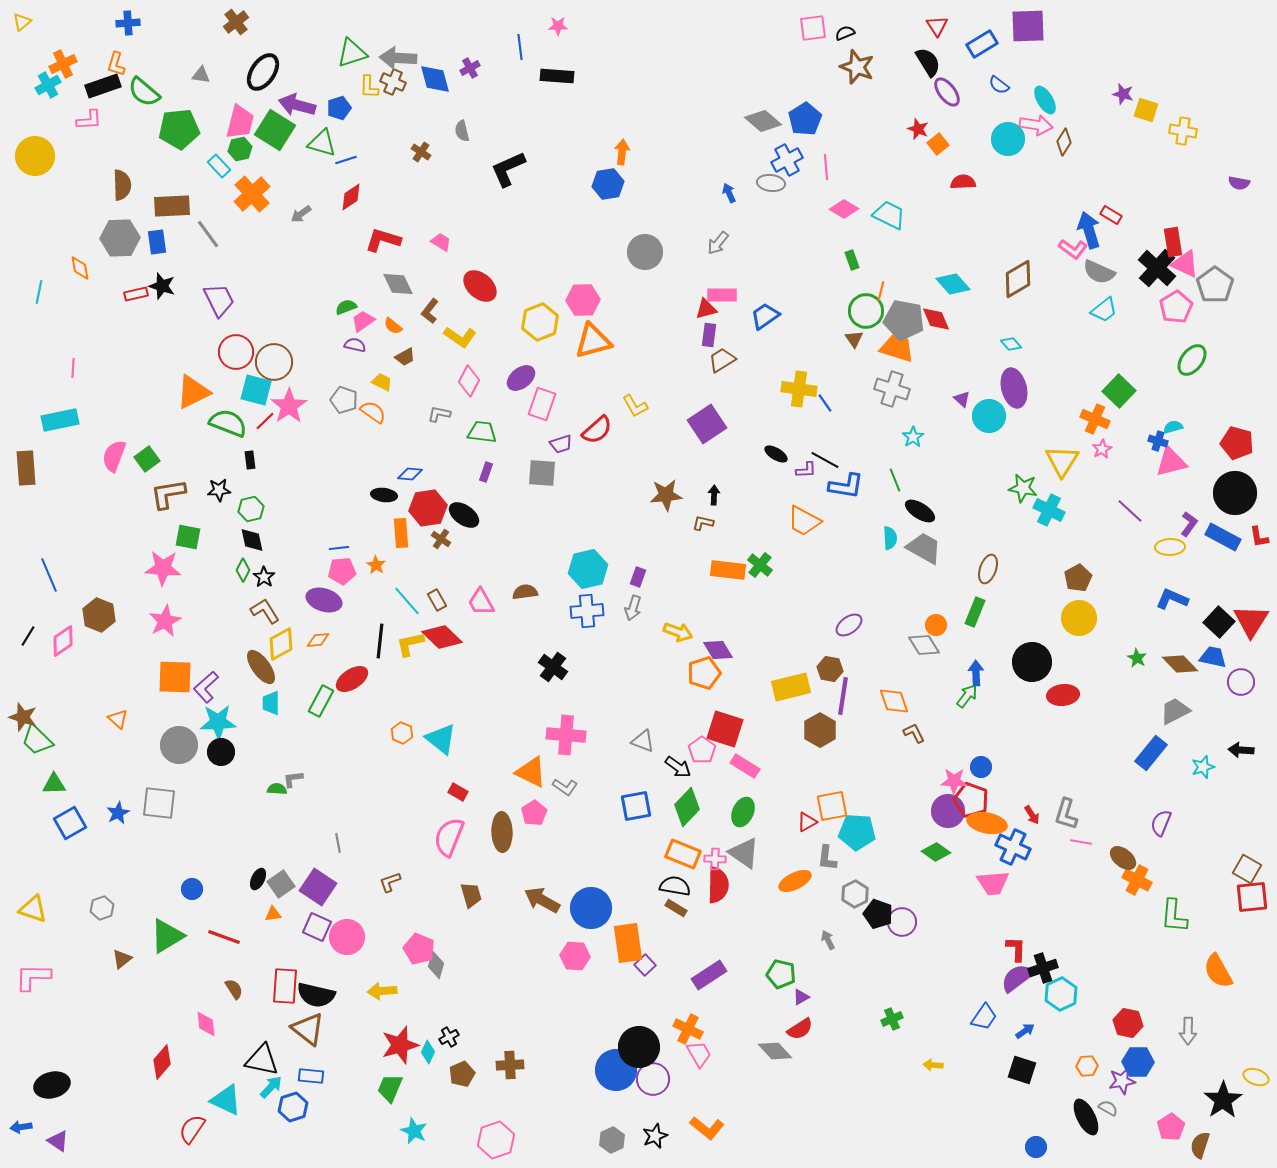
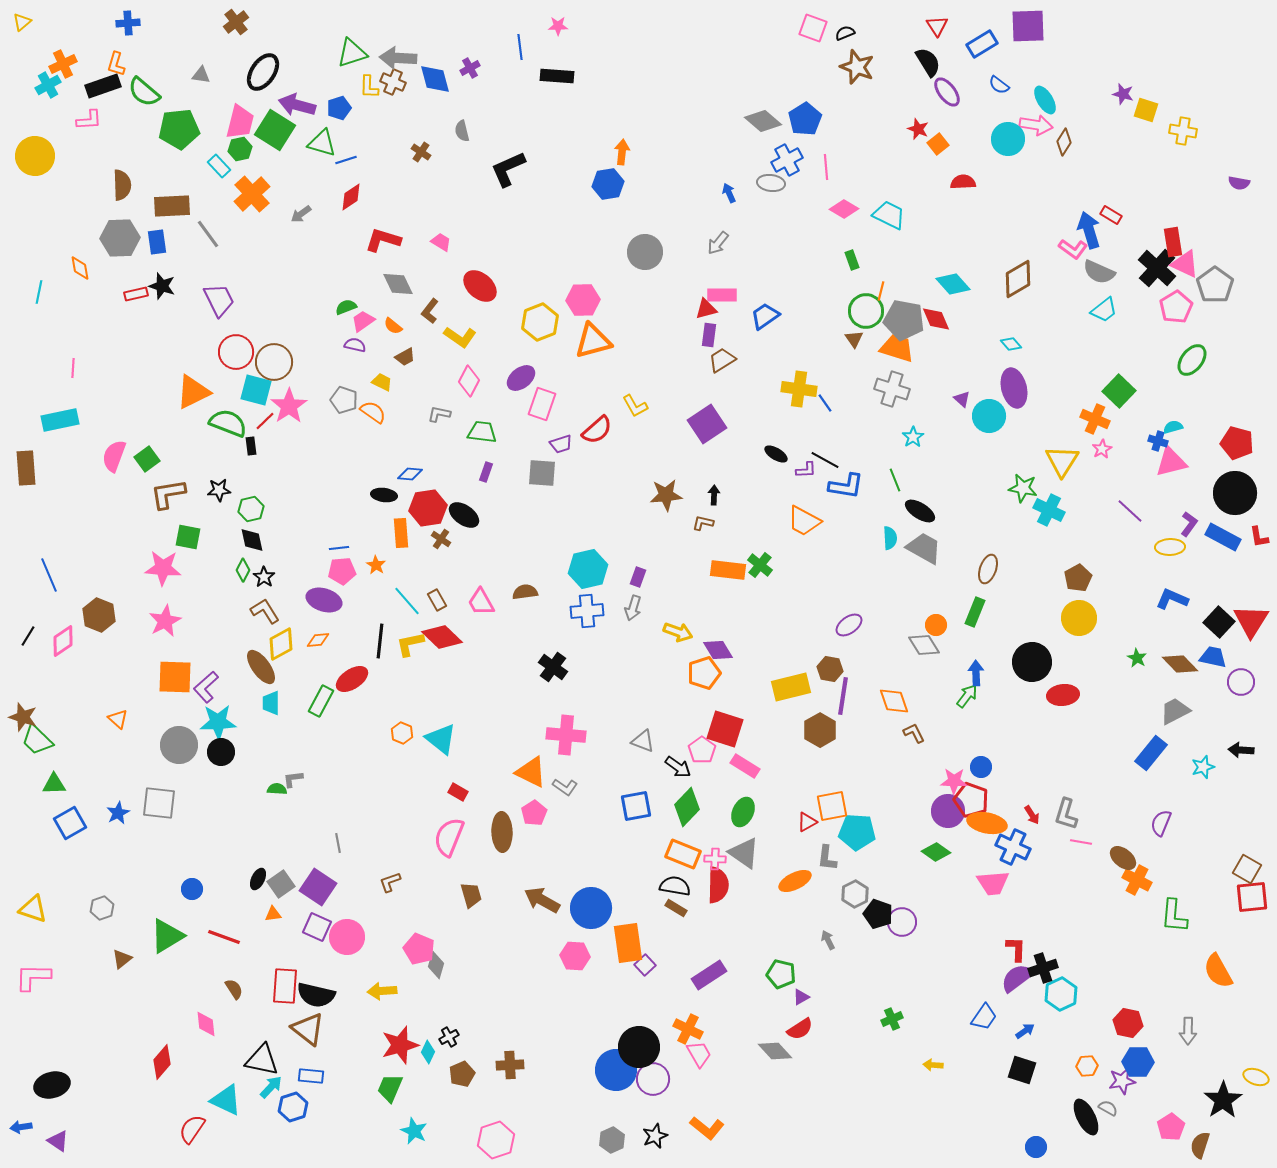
pink square at (813, 28): rotated 28 degrees clockwise
black rectangle at (250, 460): moved 1 px right, 14 px up
